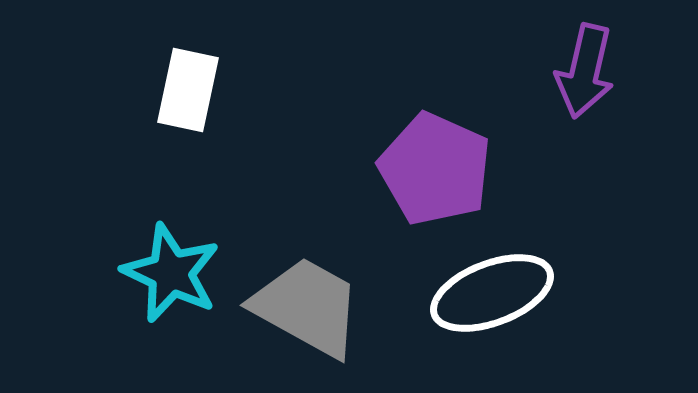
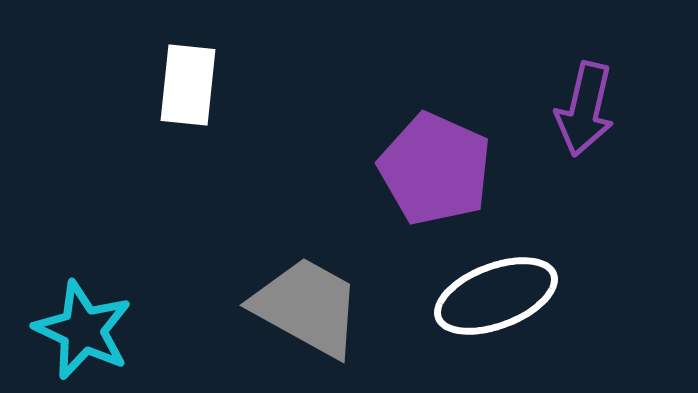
purple arrow: moved 38 px down
white rectangle: moved 5 px up; rotated 6 degrees counterclockwise
cyan star: moved 88 px left, 57 px down
white ellipse: moved 4 px right, 3 px down
